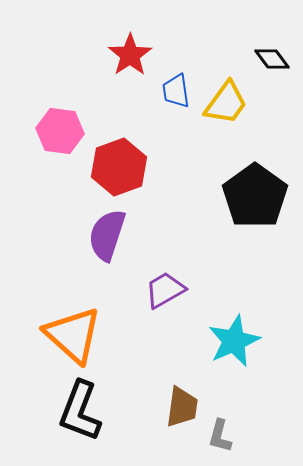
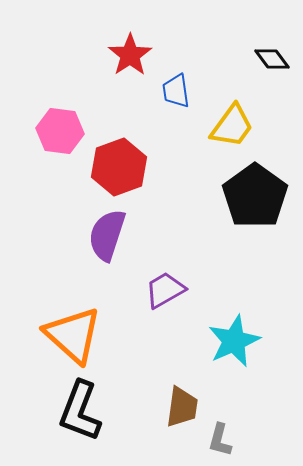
yellow trapezoid: moved 6 px right, 23 px down
gray L-shape: moved 4 px down
